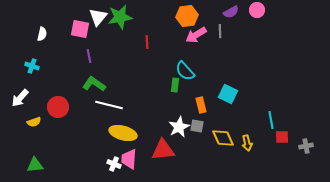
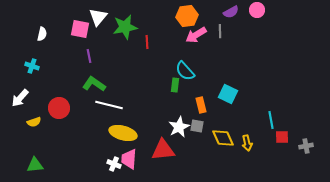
green star: moved 5 px right, 10 px down
red circle: moved 1 px right, 1 px down
